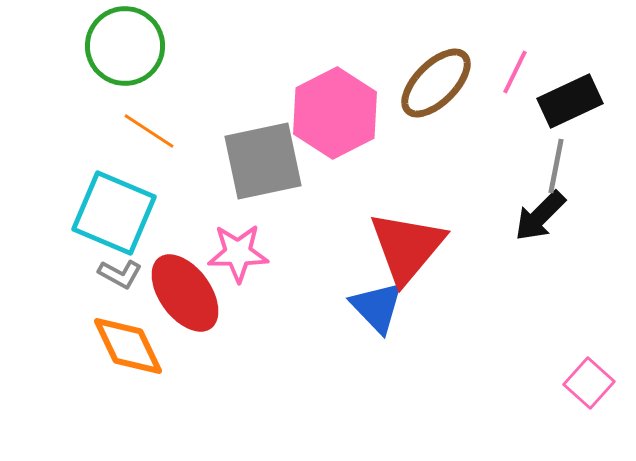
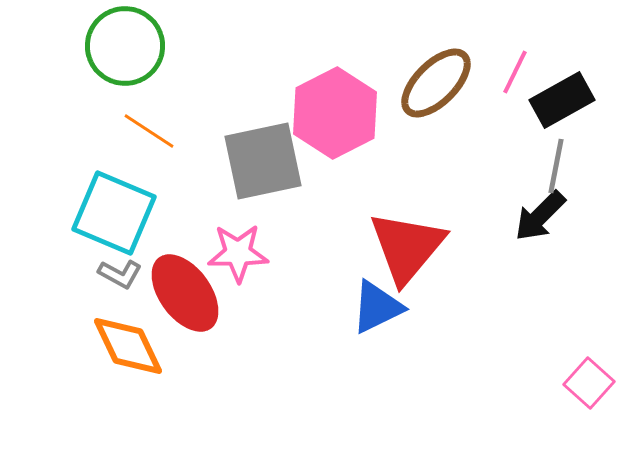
black rectangle: moved 8 px left, 1 px up; rotated 4 degrees counterclockwise
blue triangle: rotated 48 degrees clockwise
